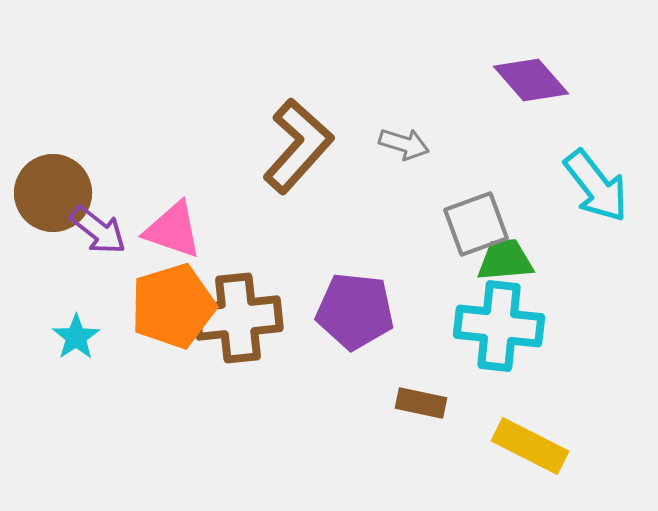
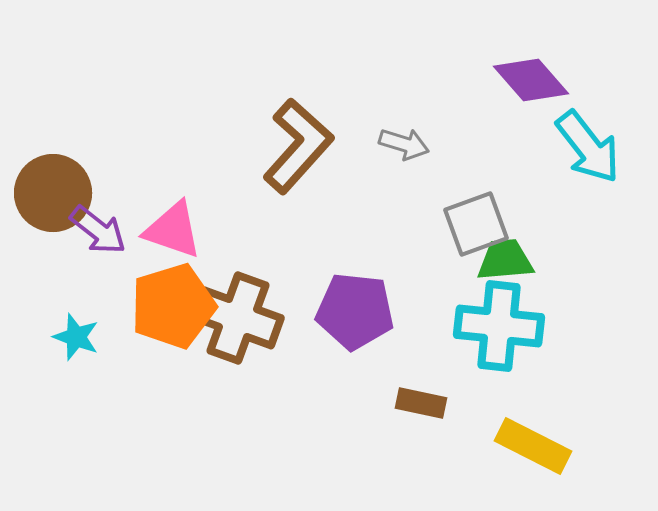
cyan arrow: moved 8 px left, 39 px up
brown cross: rotated 26 degrees clockwise
cyan star: rotated 18 degrees counterclockwise
yellow rectangle: moved 3 px right
